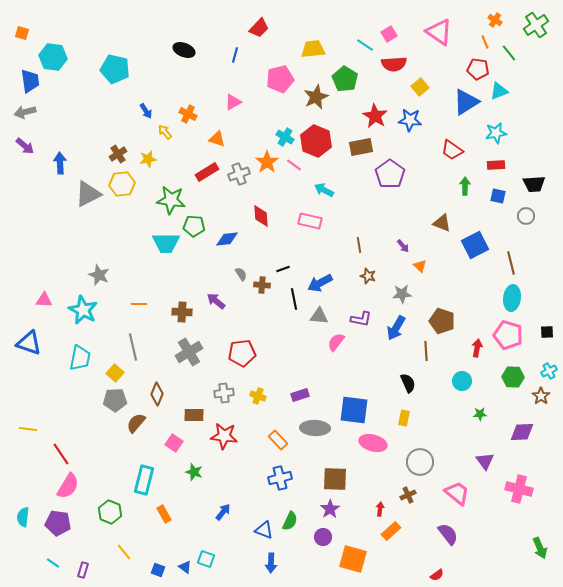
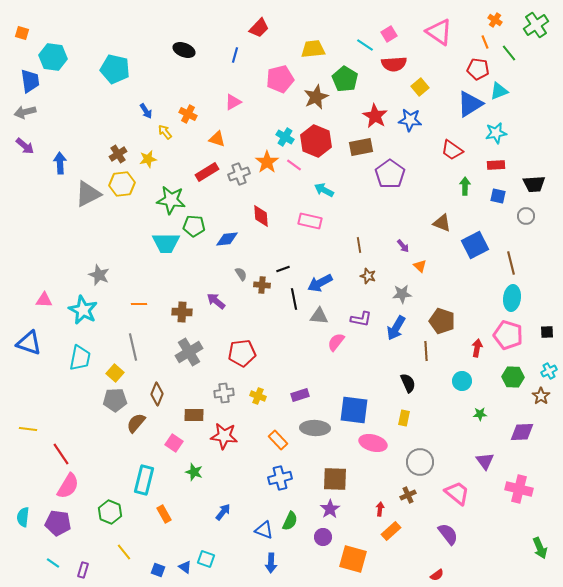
blue triangle at (466, 102): moved 4 px right, 2 px down
